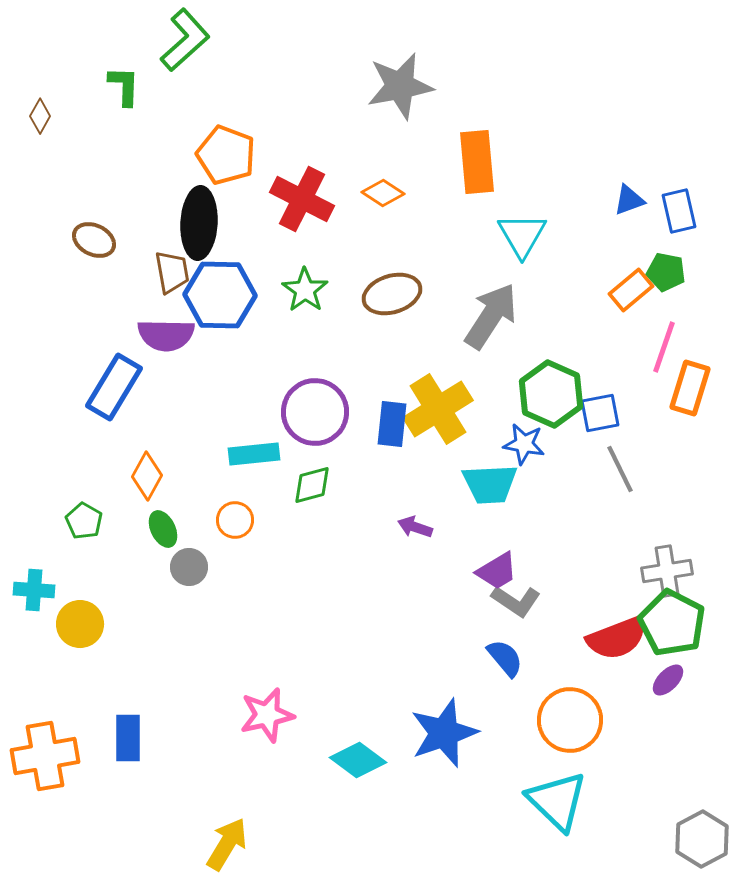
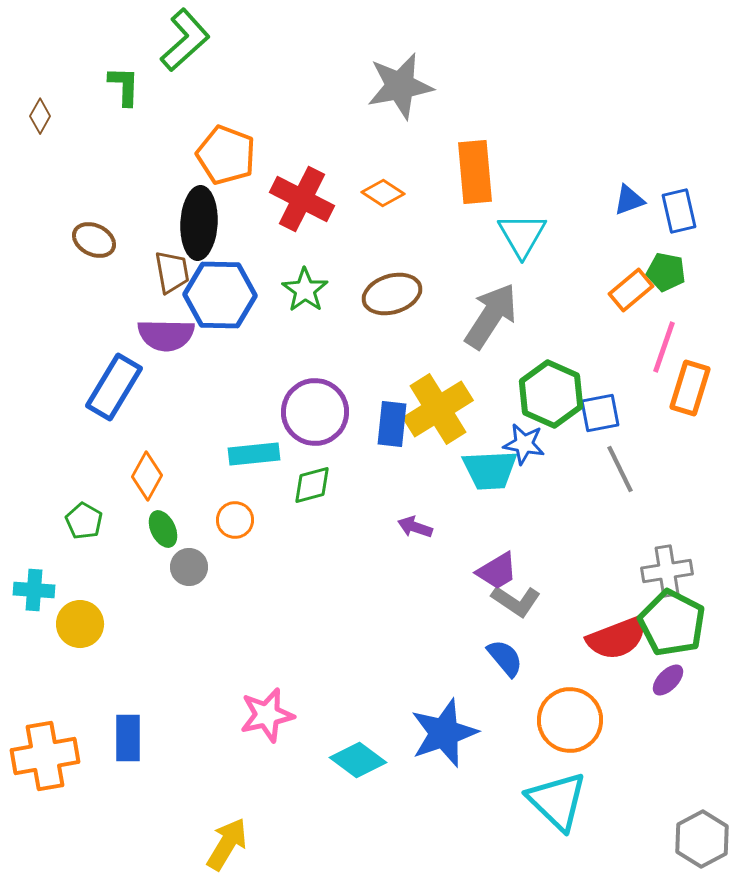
orange rectangle at (477, 162): moved 2 px left, 10 px down
cyan trapezoid at (490, 484): moved 14 px up
